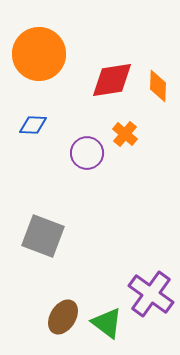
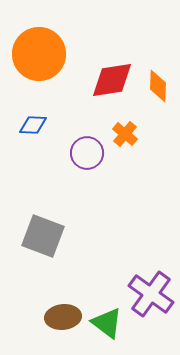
brown ellipse: rotated 52 degrees clockwise
